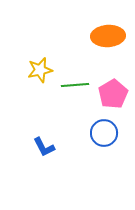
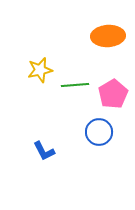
blue circle: moved 5 px left, 1 px up
blue L-shape: moved 4 px down
